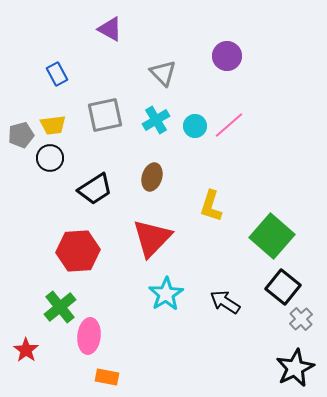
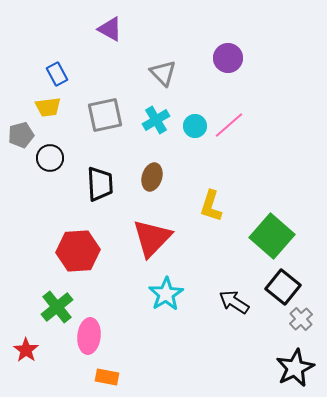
purple circle: moved 1 px right, 2 px down
yellow trapezoid: moved 5 px left, 18 px up
black trapezoid: moved 5 px right, 5 px up; rotated 60 degrees counterclockwise
black arrow: moved 9 px right
green cross: moved 3 px left
